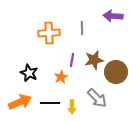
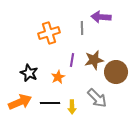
purple arrow: moved 12 px left, 1 px down
orange cross: rotated 15 degrees counterclockwise
orange star: moved 3 px left
